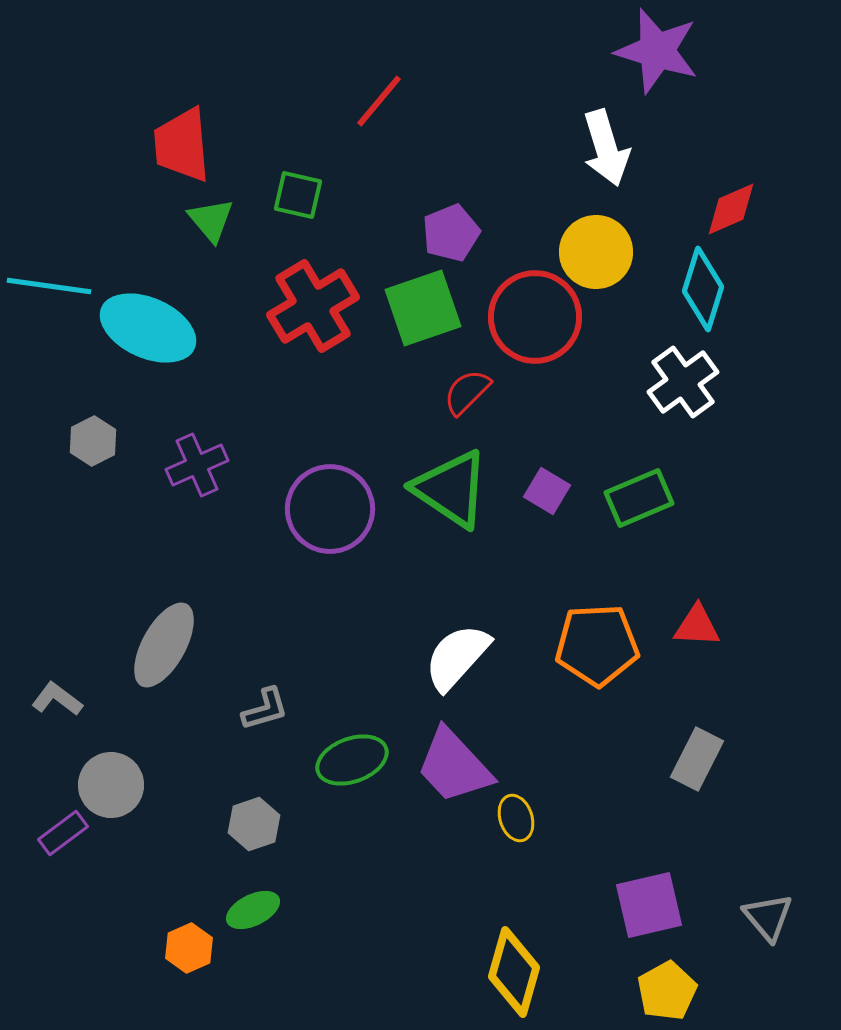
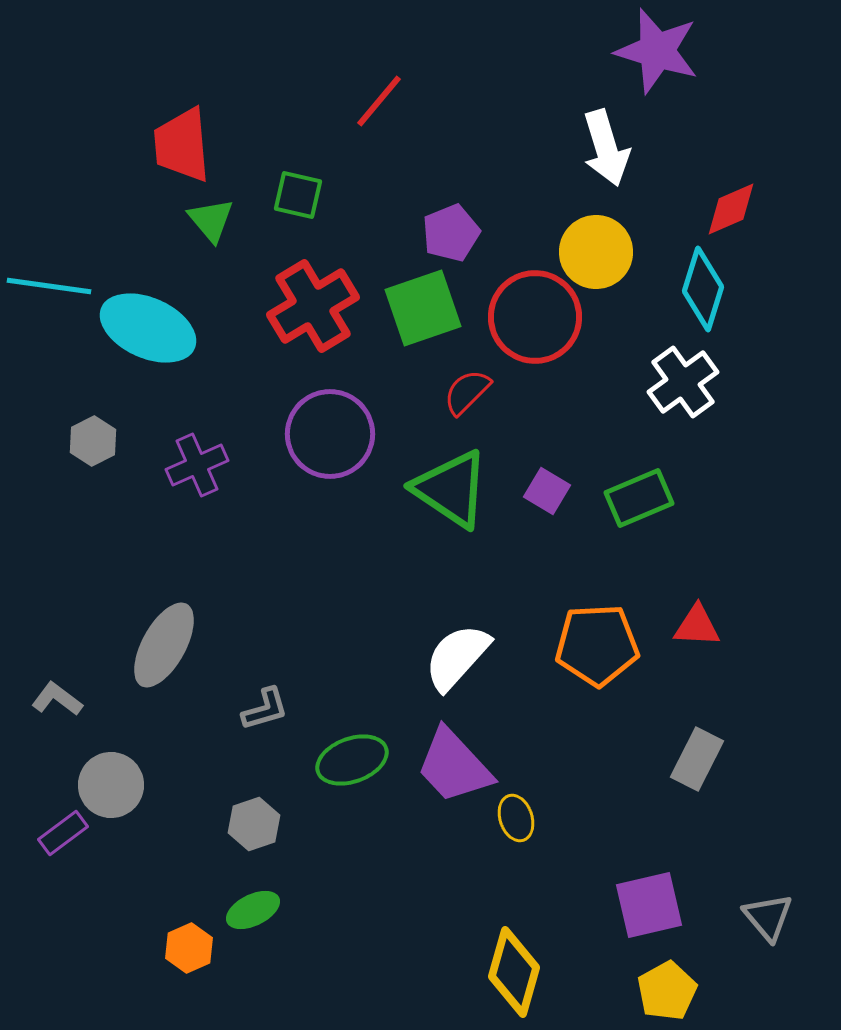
purple circle at (330, 509): moved 75 px up
